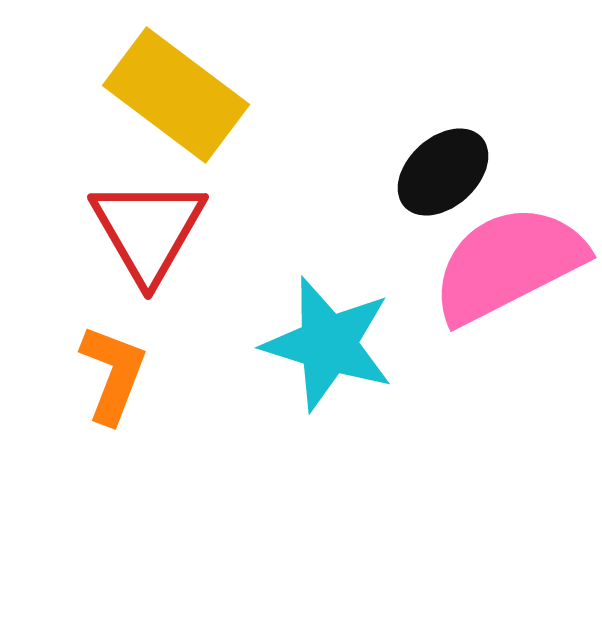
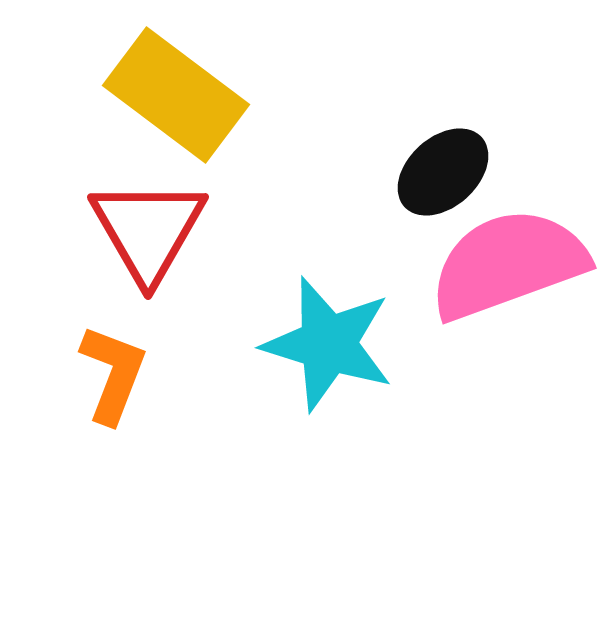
pink semicircle: rotated 7 degrees clockwise
